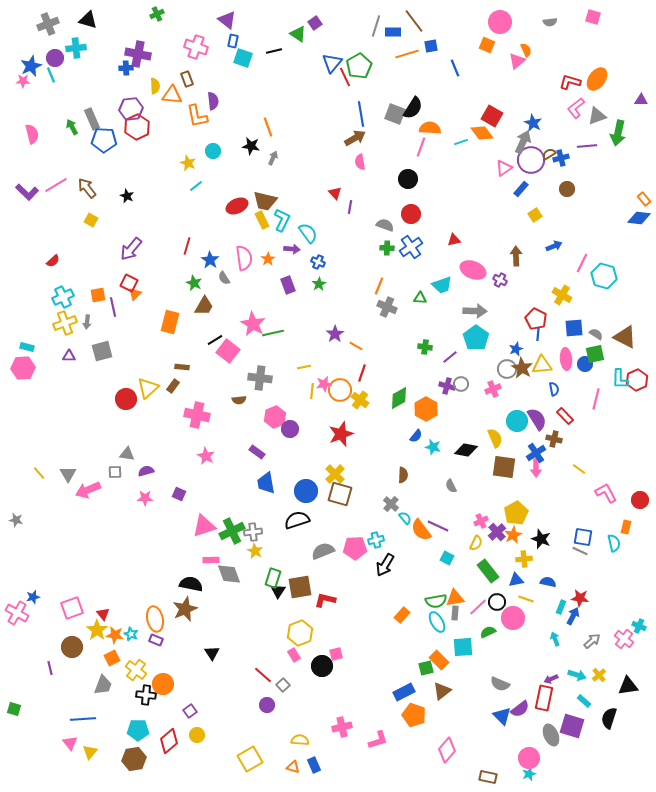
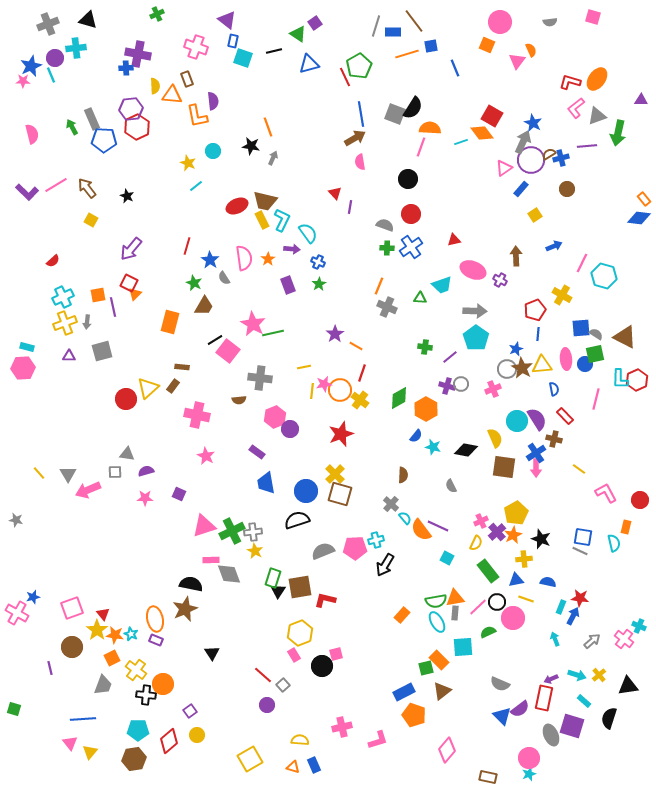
orange semicircle at (526, 50): moved 5 px right
pink triangle at (517, 61): rotated 12 degrees counterclockwise
blue triangle at (332, 63): moved 23 px left, 1 px down; rotated 35 degrees clockwise
red pentagon at (536, 319): moved 1 px left, 9 px up; rotated 25 degrees clockwise
blue square at (574, 328): moved 7 px right
